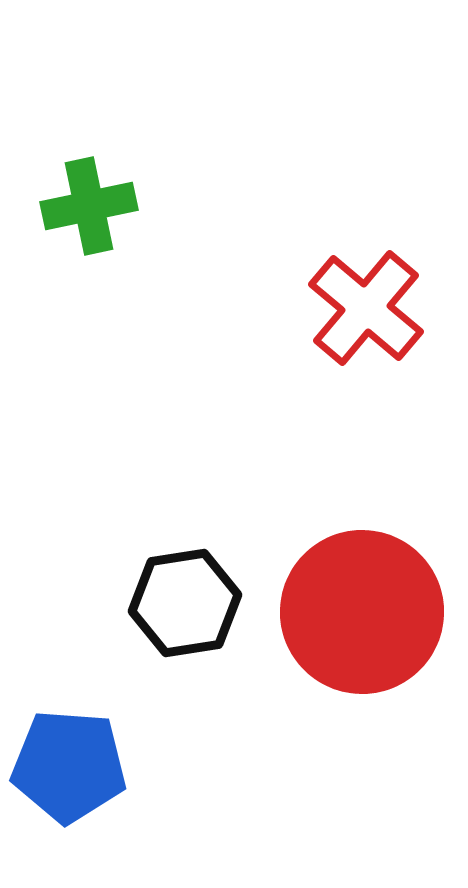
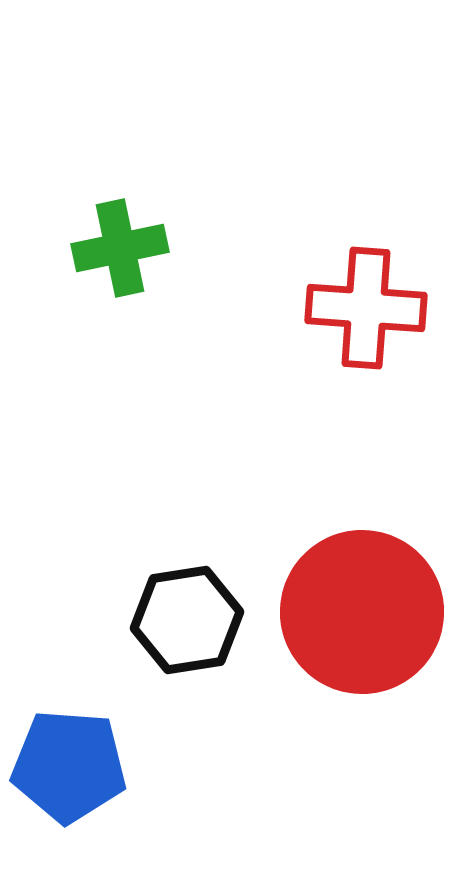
green cross: moved 31 px right, 42 px down
red cross: rotated 36 degrees counterclockwise
black hexagon: moved 2 px right, 17 px down
